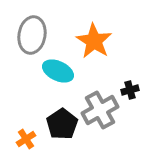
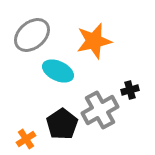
gray ellipse: rotated 39 degrees clockwise
orange star: rotated 27 degrees clockwise
